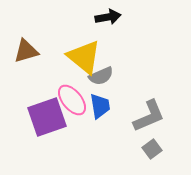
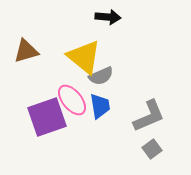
black arrow: rotated 15 degrees clockwise
